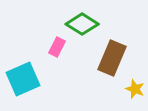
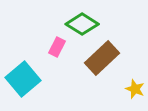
brown rectangle: moved 10 px left; rotated 24 degrees clockwise
cyan square: rotated 16 degrees counterclockwise
